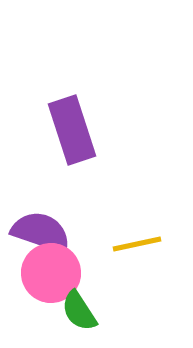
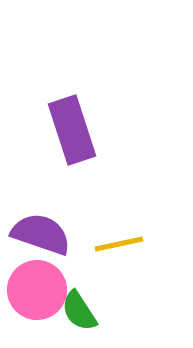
purple semicircle: moved 2 px down
yellow line: moved 18 px left
pink circle: moved 14 px left, 17 px down
